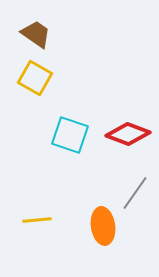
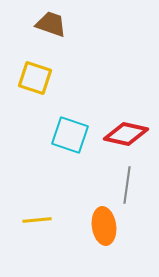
brown trapezoid: moved 15 px right, 10 px up; rotated 16 degrees counterclockwise
yellow square: rotated 12 degrees counterclockwise
red diamond: moved 2 px left; rotated 9 degrees counterclockwise
gray line: moved 8 px left, 8 px up; rotated 27 degrees counterclockwise
orange ellipse: moved 1 px right
